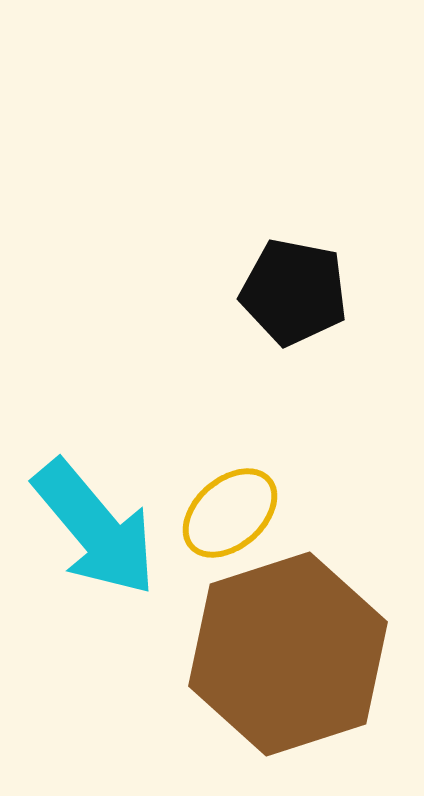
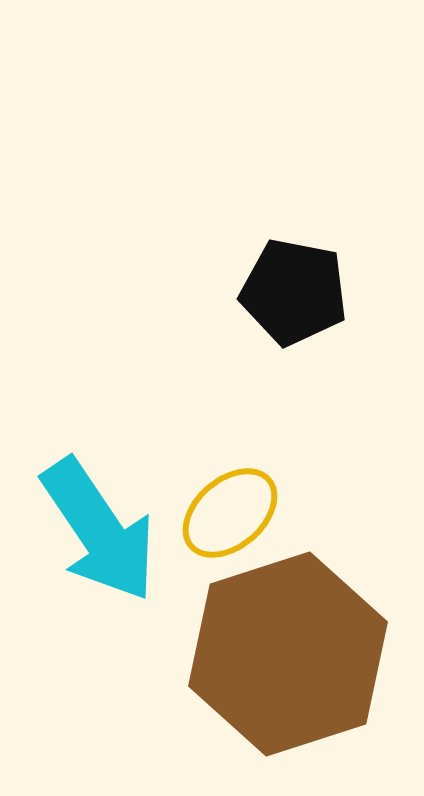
cyan arrow: moved 4 px right, 2 px down; rotated 6 degrees clockwise
